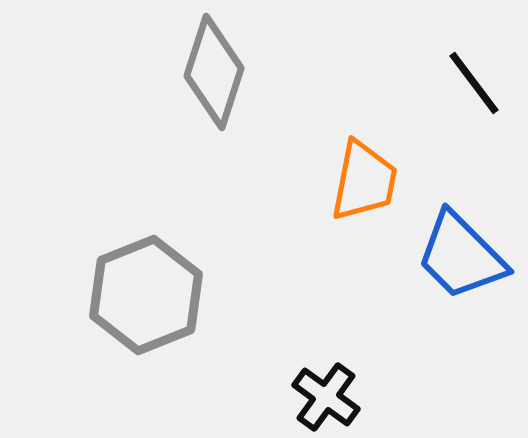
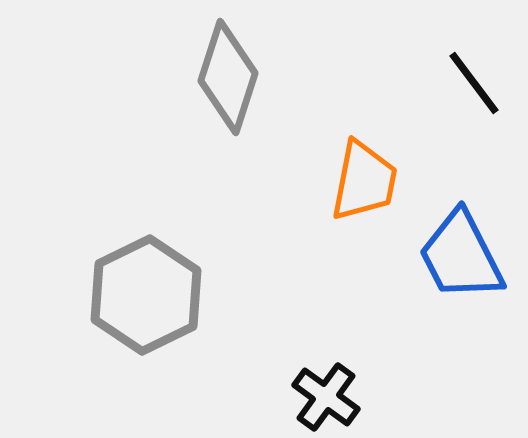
gray diamond: moved 14 px right, 5 px down
blue trapezoid: rotated 18 degrees clockwise
gray hexagon: rotated 4 degrees counterclockwise
